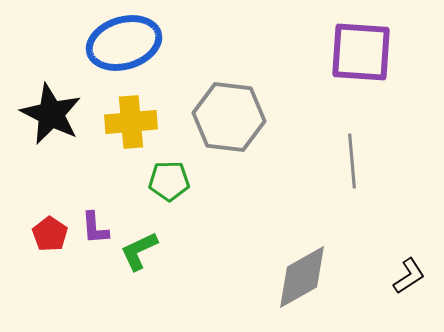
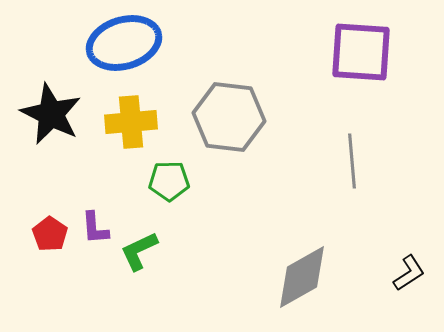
black L-shape: moved 3 px up
